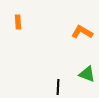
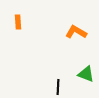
orange L-shape: moved 6 px left
green triangle: moved 1 px left
